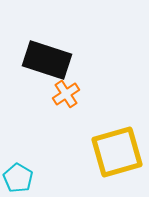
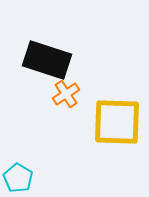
yellow square: moved 30 px up; rotated 18 degrees clockwise
